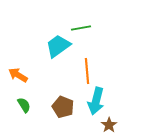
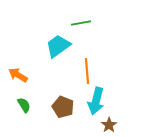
green line: moved 5 px up
